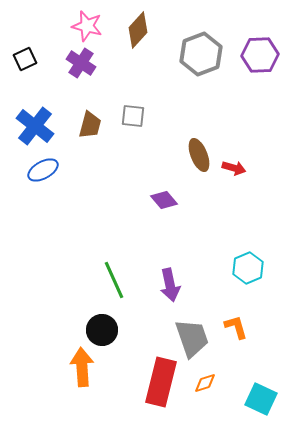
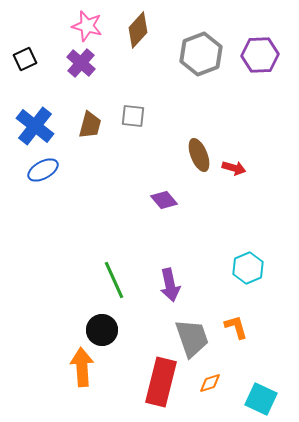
purple cross: rotated 8 degrees clockwise
orange diamond: moved 5 px right
